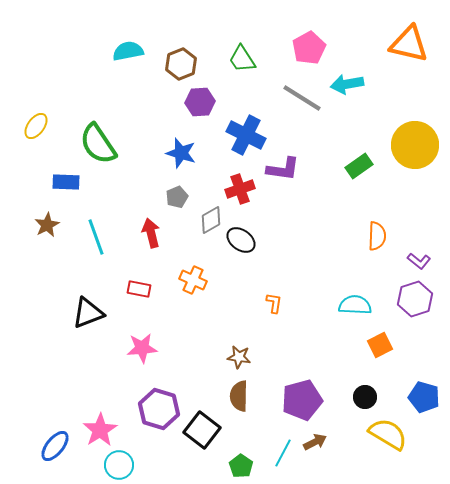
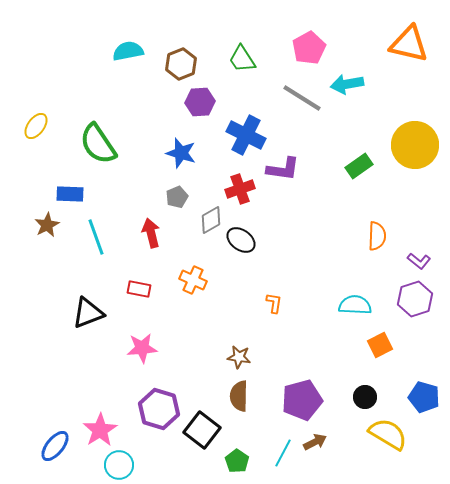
blue rectangle at (66, 182): moved 4 px right, 12 px down
green pentagon at (241, 466): moved 4 px left, 5 px up
